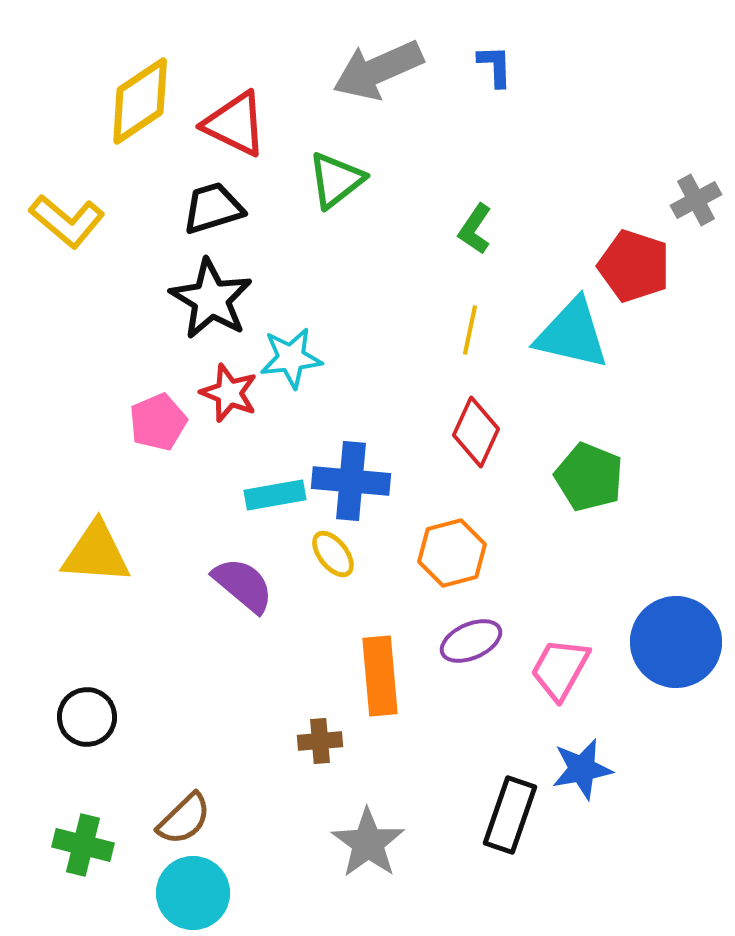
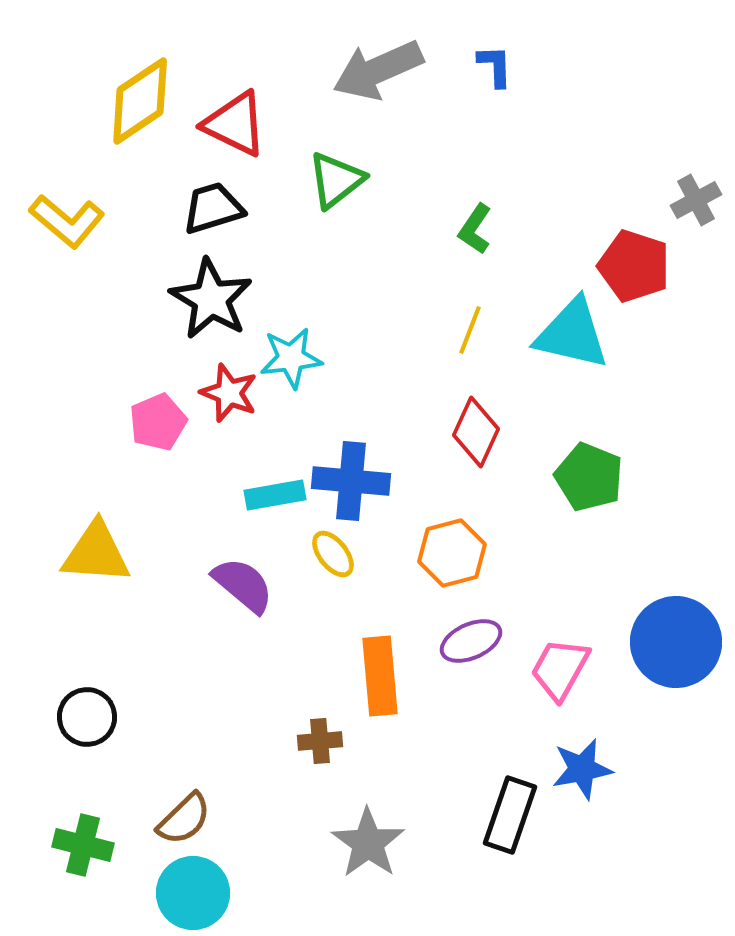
yellow line: rotated 9 degrees clockwise
